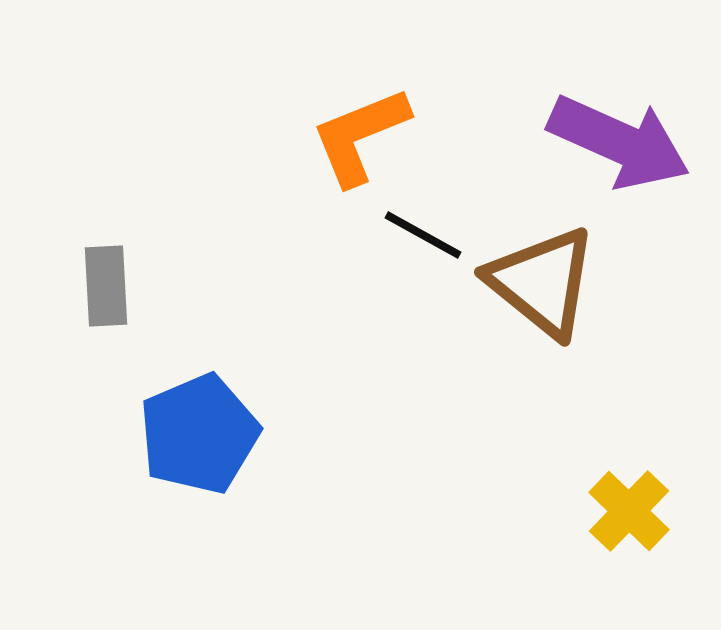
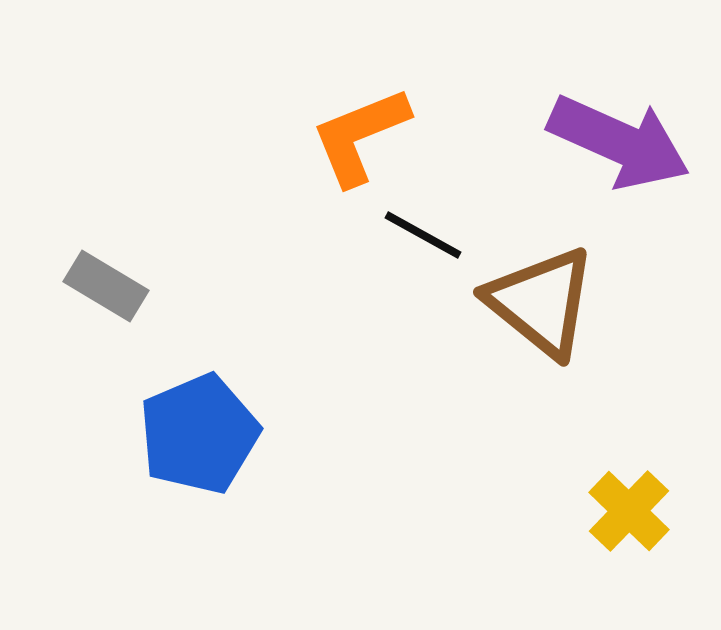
brown triangle: moved 1 px left, 20 px down
gray rectangle: rotated 56 degrees counterclockwise
